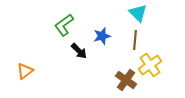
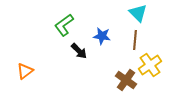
blue star: rotated 24 degrees clockwise
